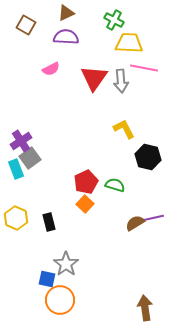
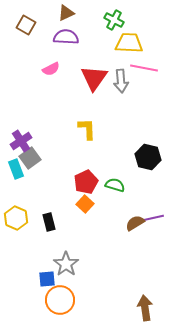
yellow L-shape: moved 37 px left; rotated 25 degrees clockwise
blue square: rotated 18 degrees counterclockwise
